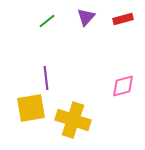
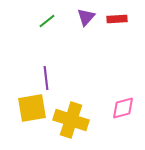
red rectangle: moved 6 px left; rotated 12 degrees clockwise
pink diamond: moved 22 px down
yellow square: moved 1 px right
yellow cross: moved 2 px left
